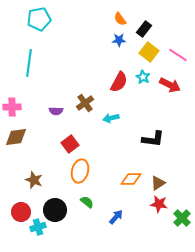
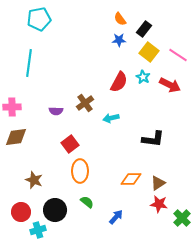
orange ellipse: rotated 15 degrees counterclockwise
cyan cross: moved 3 px down
